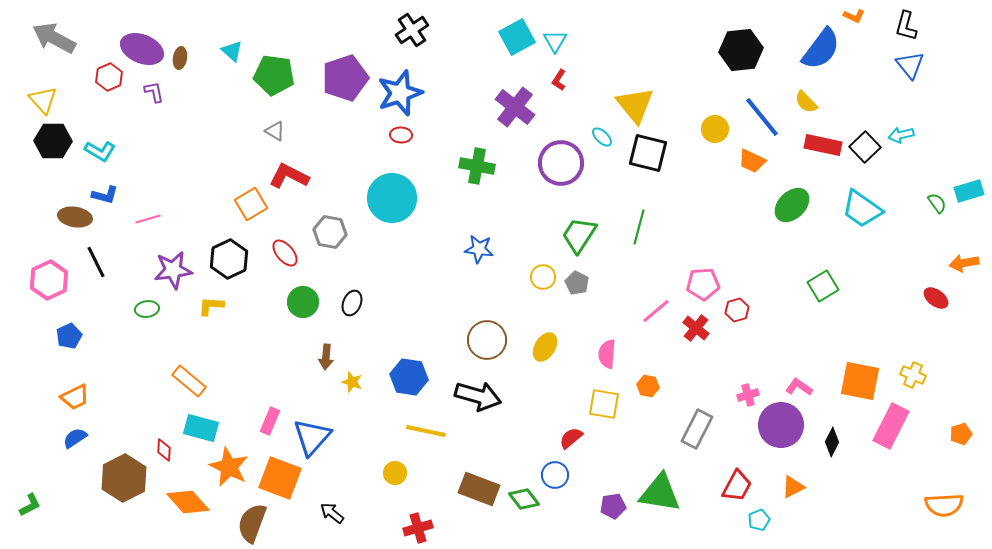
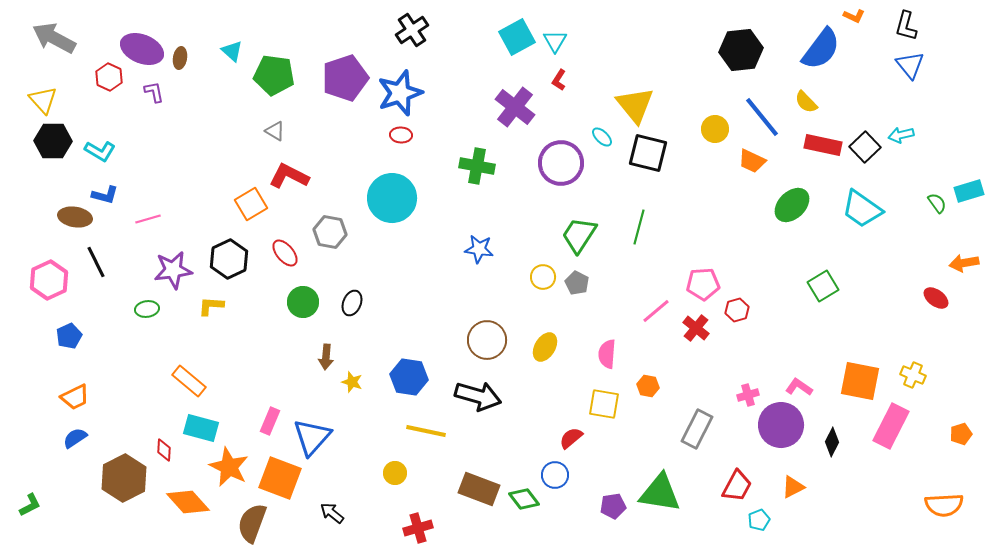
red hexagon at (109, 77): rotated 12 degrees counterclockwise
